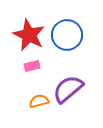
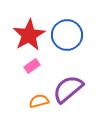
red star: rotated 16 degrees clockwise
pink rectangle: rotated 21 degrees counterclockwise
